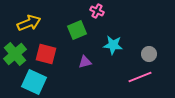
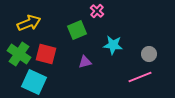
pink cross: rotated 16 degrees clockwise
green cross: moved 4 px right; rotated 15 degrees counterclockwise
